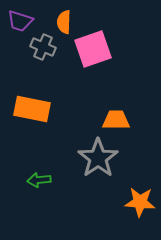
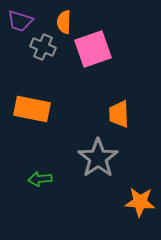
orange trapezoid: moved 3 px right, 6 px up; rotated 92 degrees counterclockwise
green arrow: moved 1 px right, 1 px up
